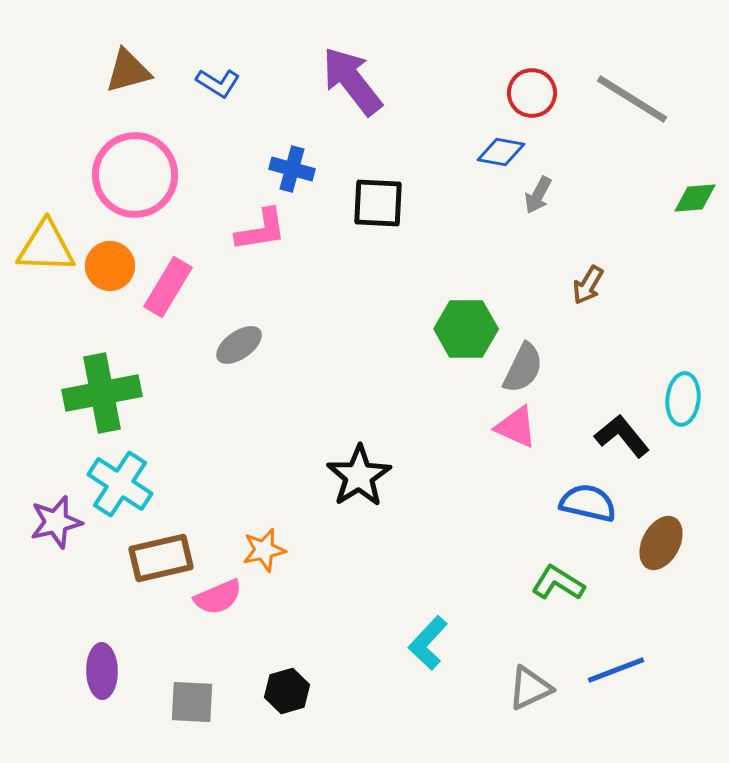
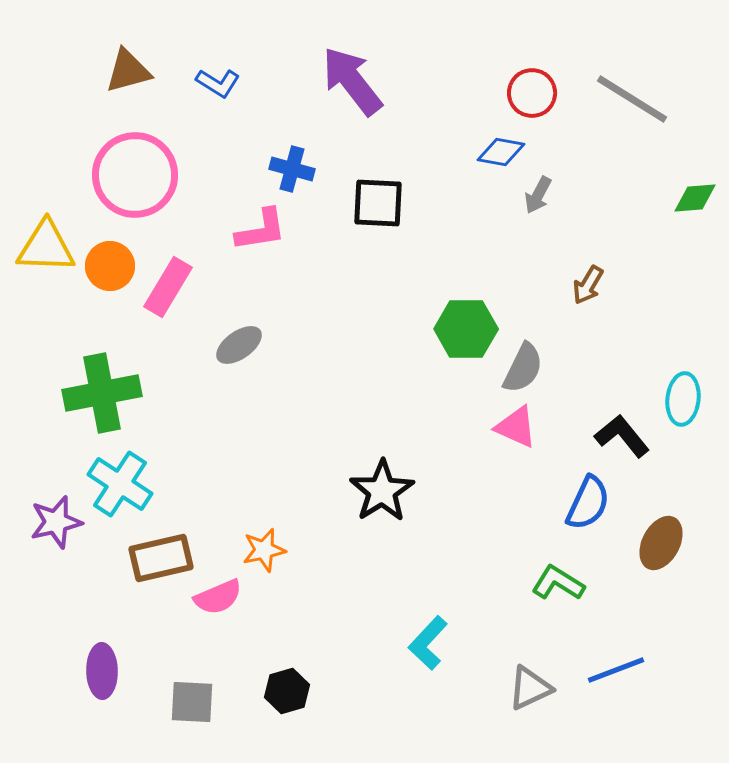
black star: moved 23 px right, 15 px down
blue semicircle: rotated 102 degrees clockwise
